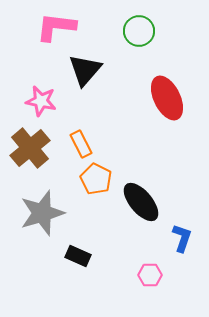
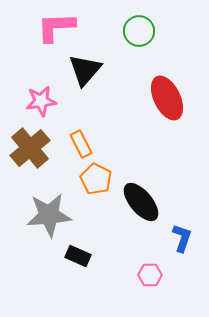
pink L-shape: rotated 9 degrees counterclockwise
pink star: rotated 20 degrees counterclockwise
gray star: moved 7 px right, 2 px down; rotated 12 degrees clockwise
